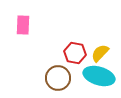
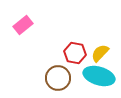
pink rectangle: rotated 48 degrees clockwise
